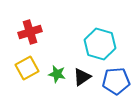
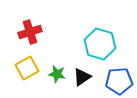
blue pentagon: moved 3 px right
